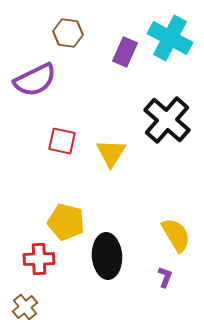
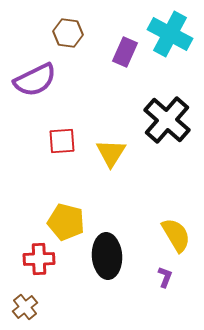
cyan cross: moved 4 px up
red square: rotated 16 degrees counterclockwise
